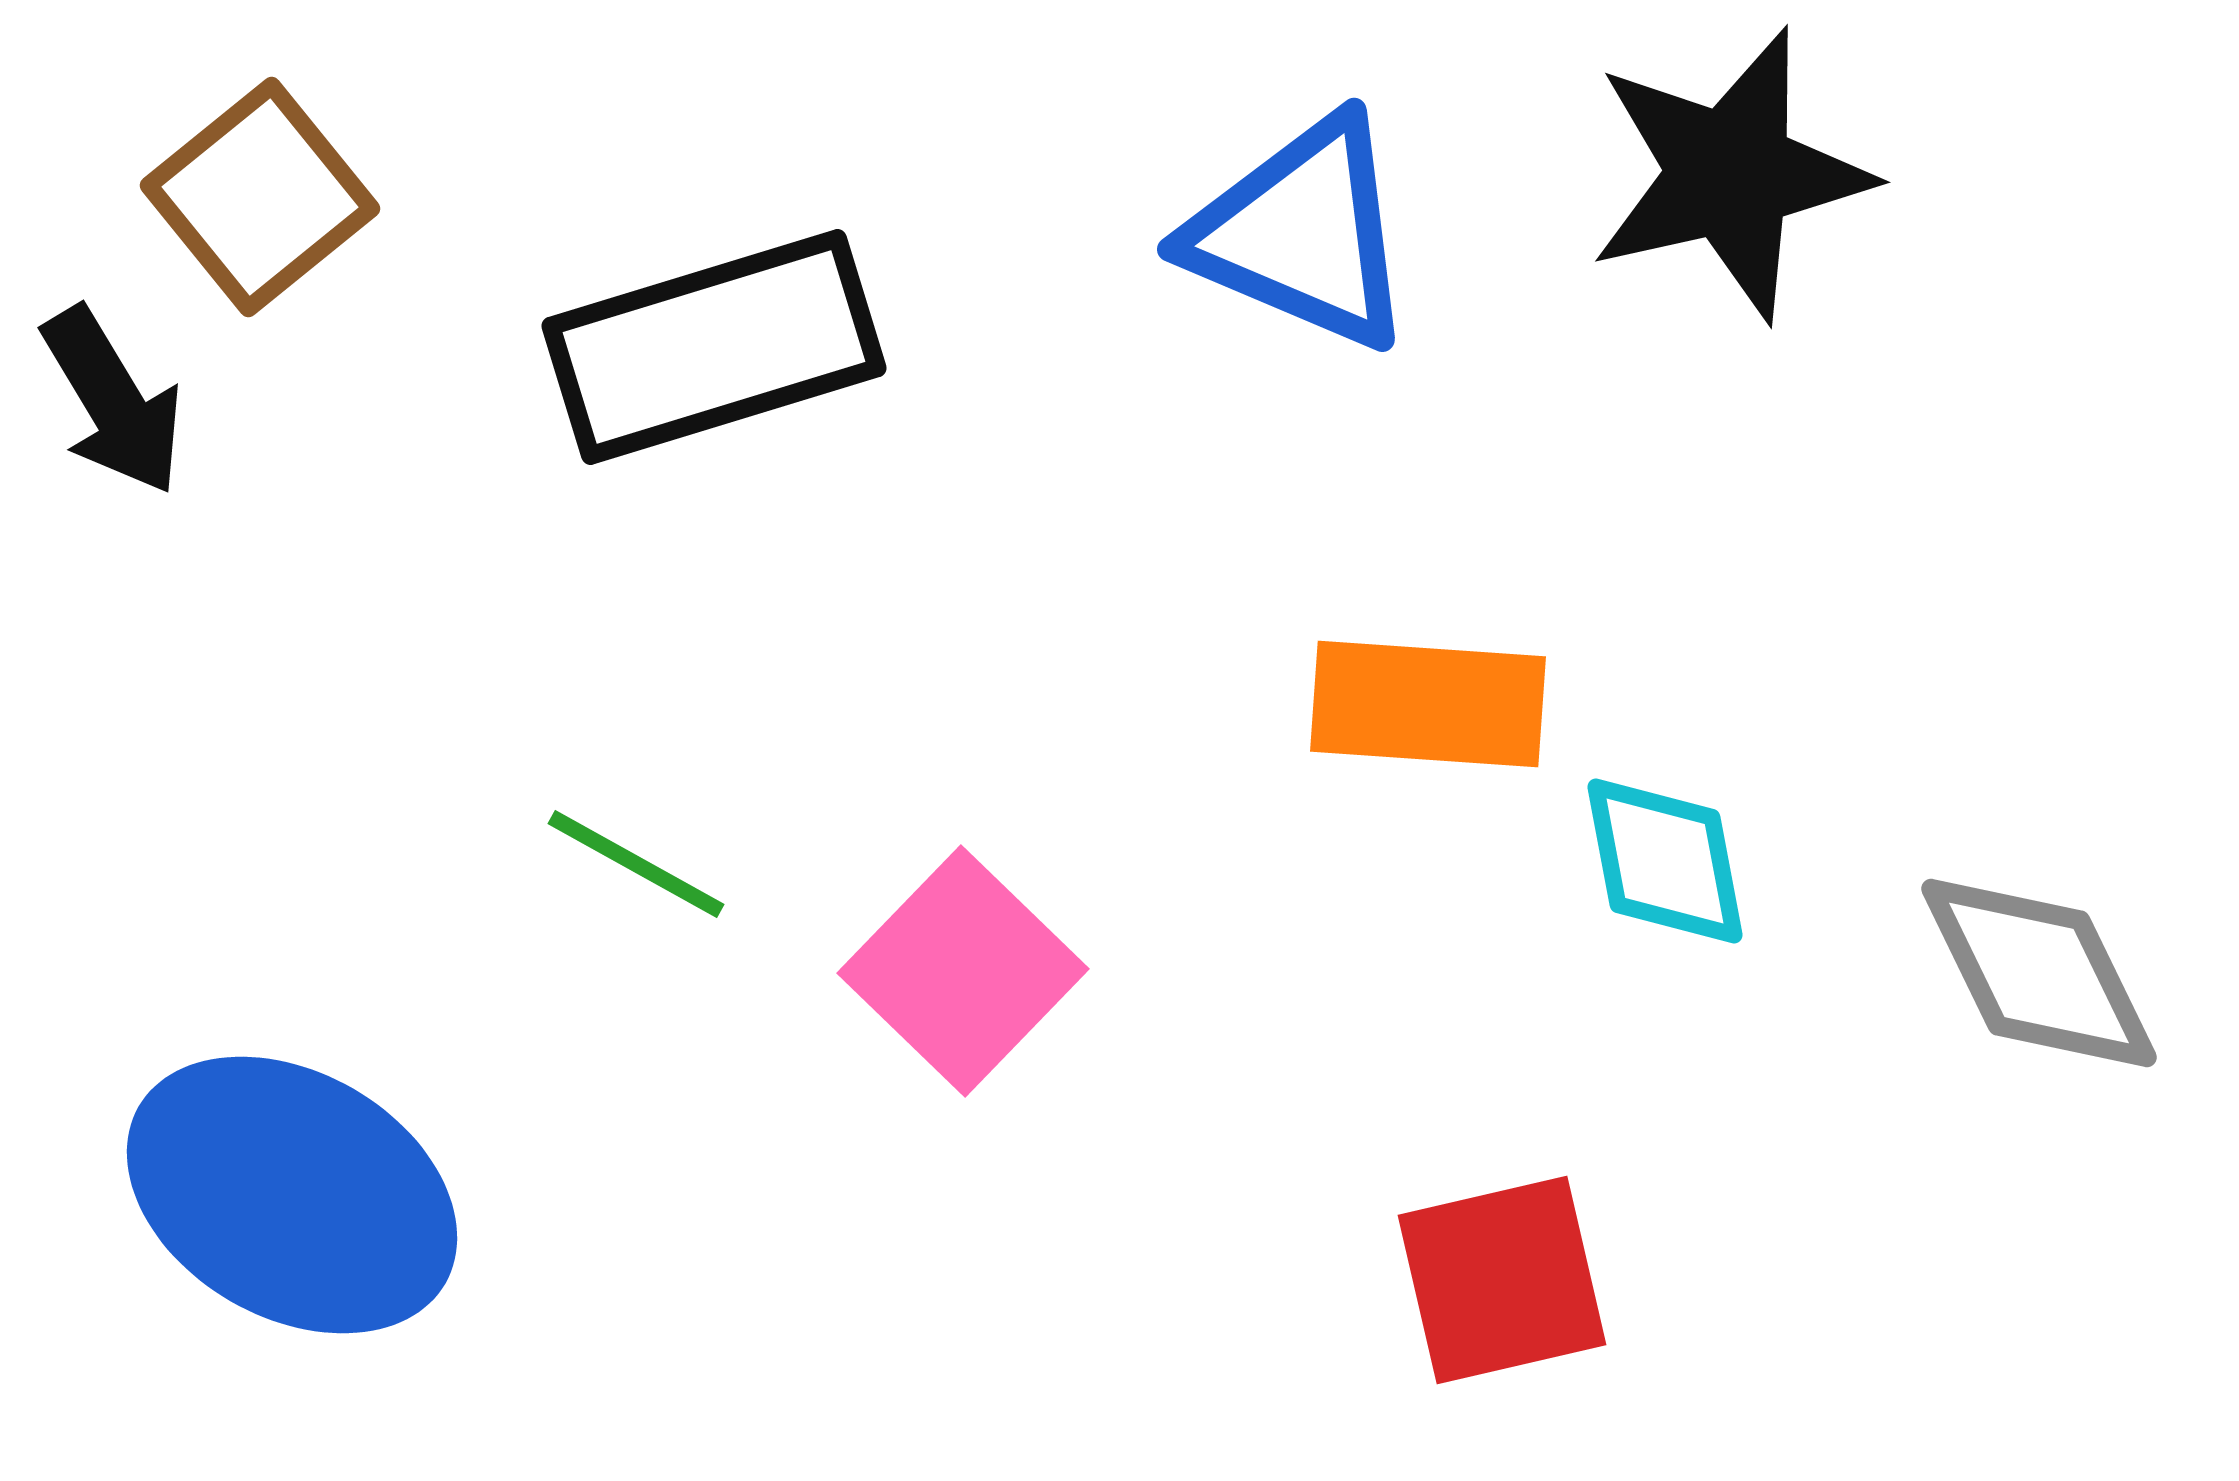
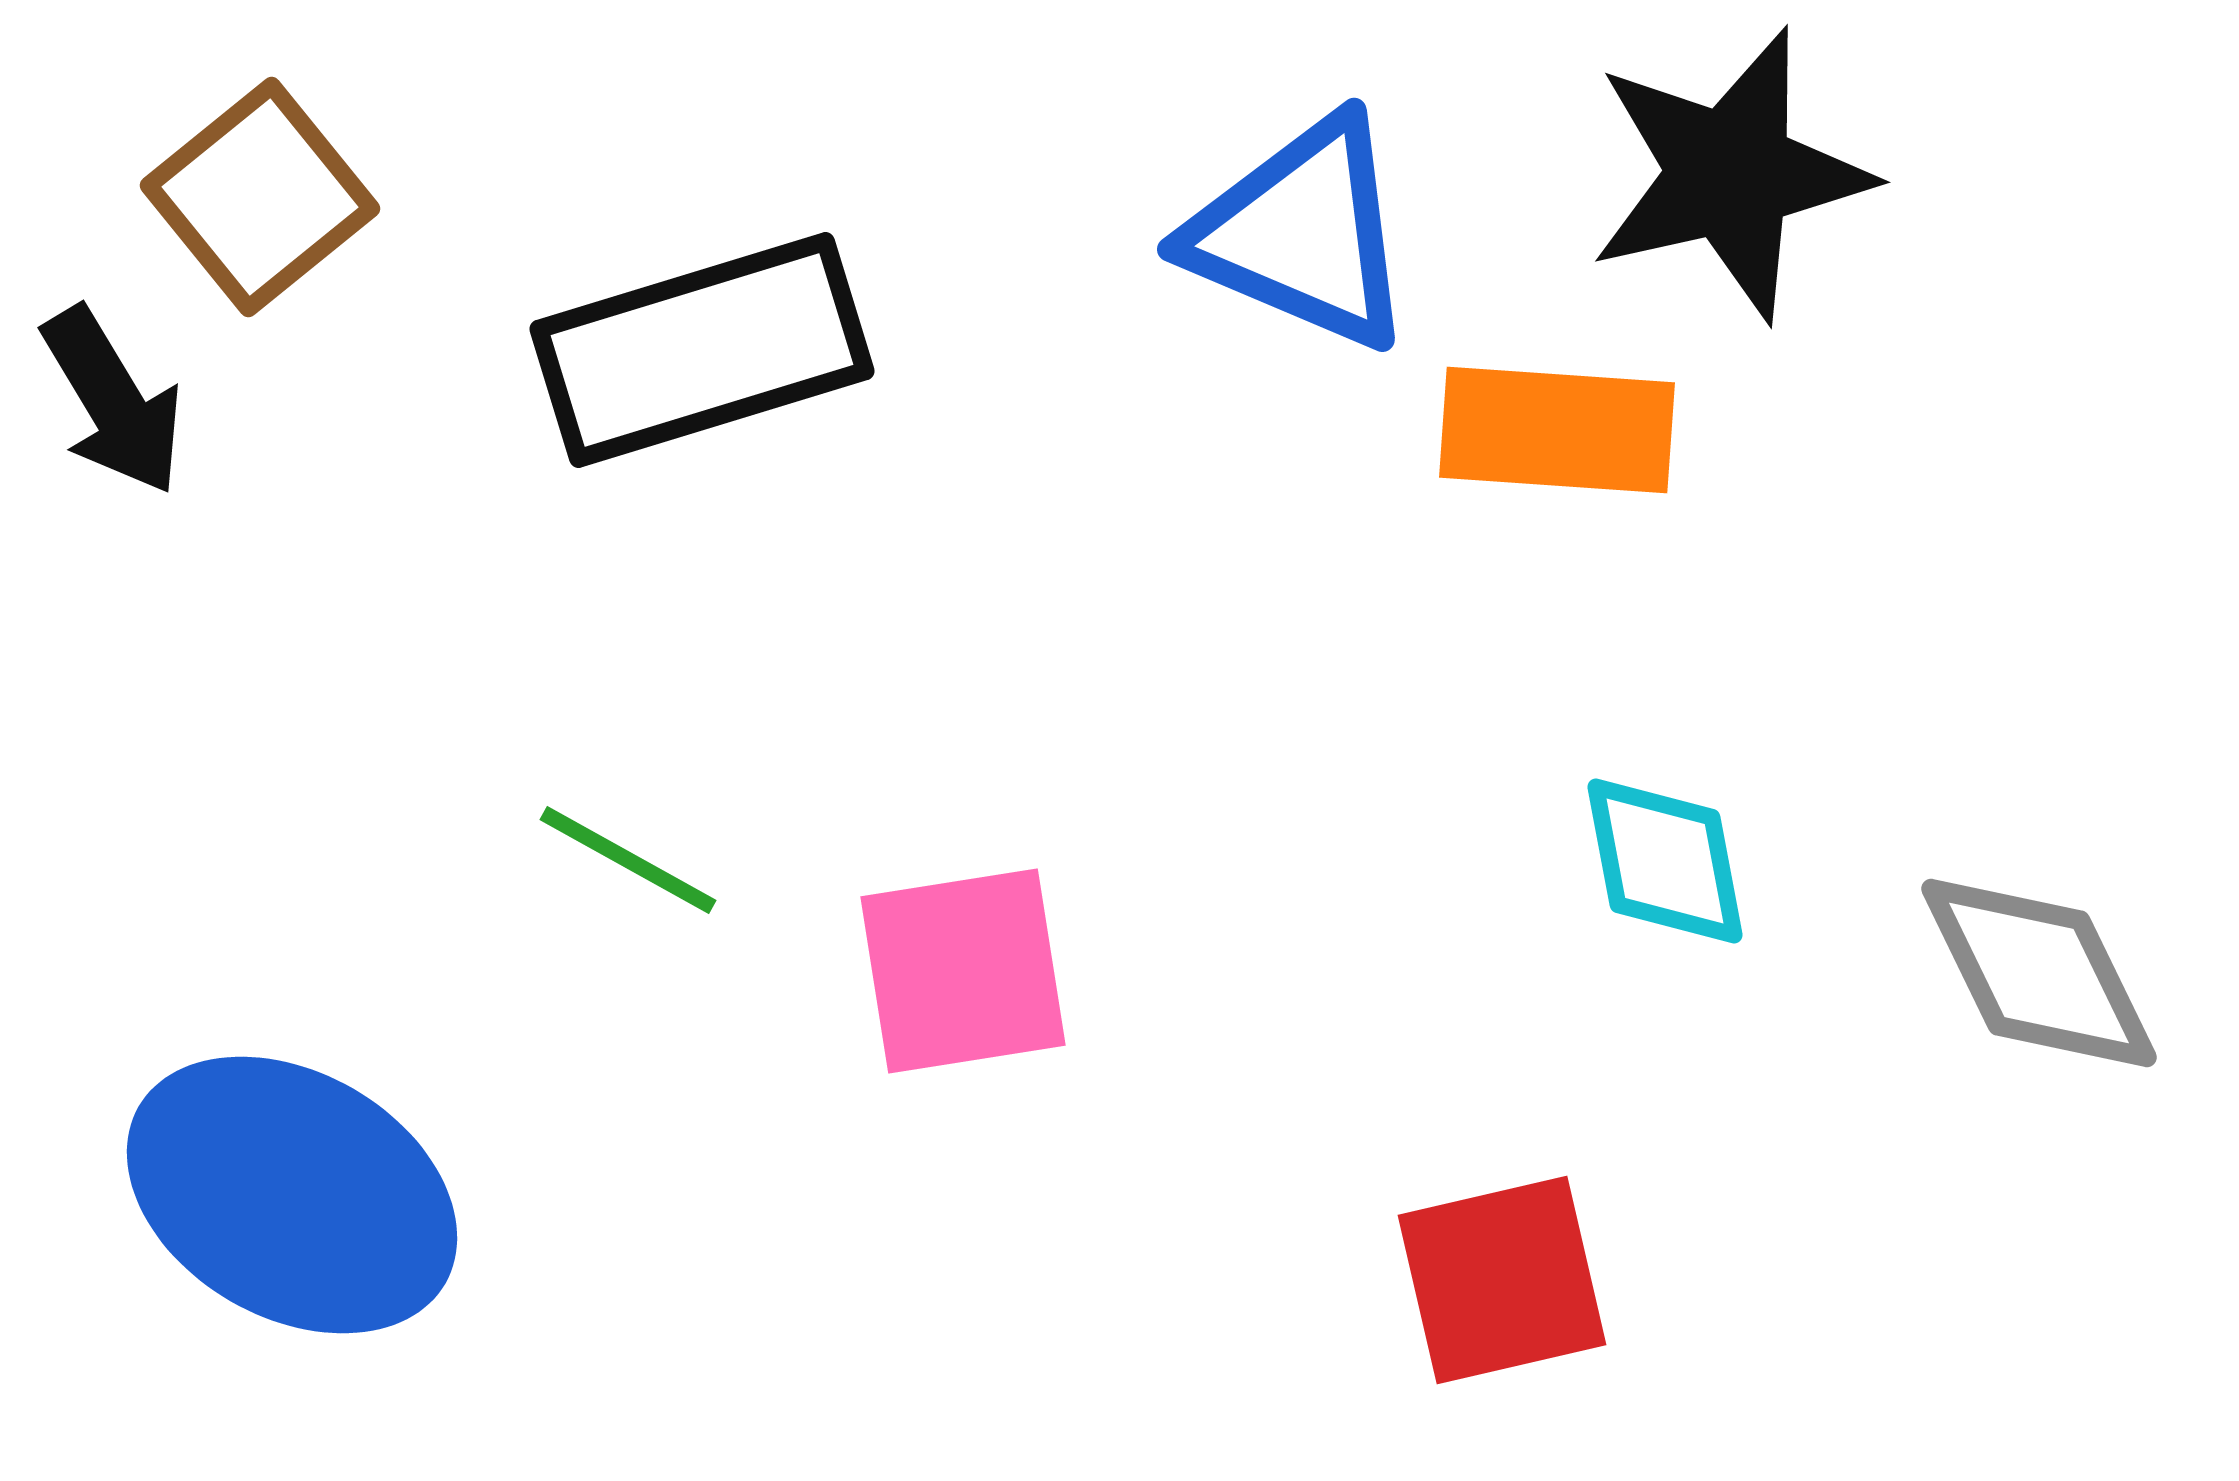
black rectangle: moved 12 px left, 3 px down
orange rectangle: moved 129 px right, 274 px up
green line: moved 8 px left, 4 px up
pink square: rotated 37 degrees clockwise
